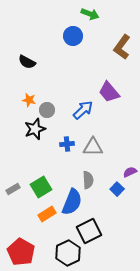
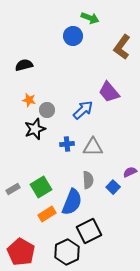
green arrow: moved 4 px down
black semicircle: moved 3 px left, 3 px down; rotated 138 degrees clockwise
blue square: moved 4 px left, 2 px up
black hexagon: moved 1 px left, 1 px up
